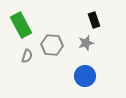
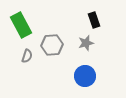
gray hexagon: rotated 10 degrees counterclockwise
